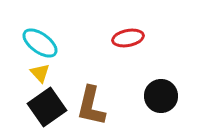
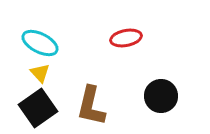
red ellipse: moved 2 px left
cyan ellipse: rotated 9 degrees counterclockwise
black square: moved 9 px left, 1 px down
